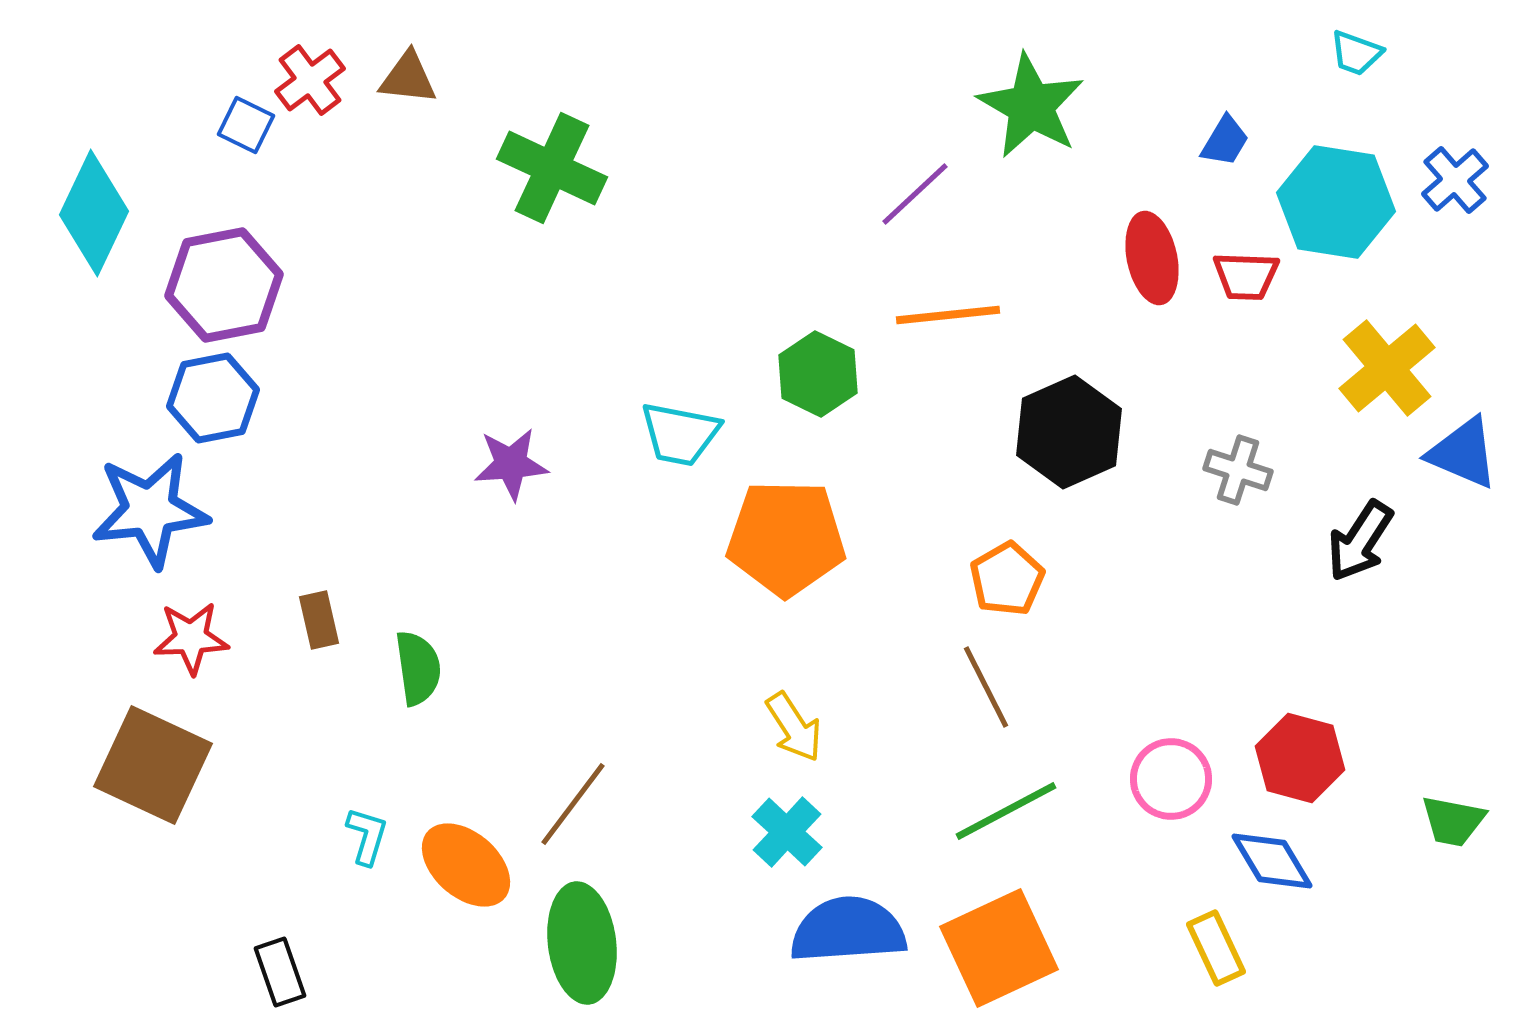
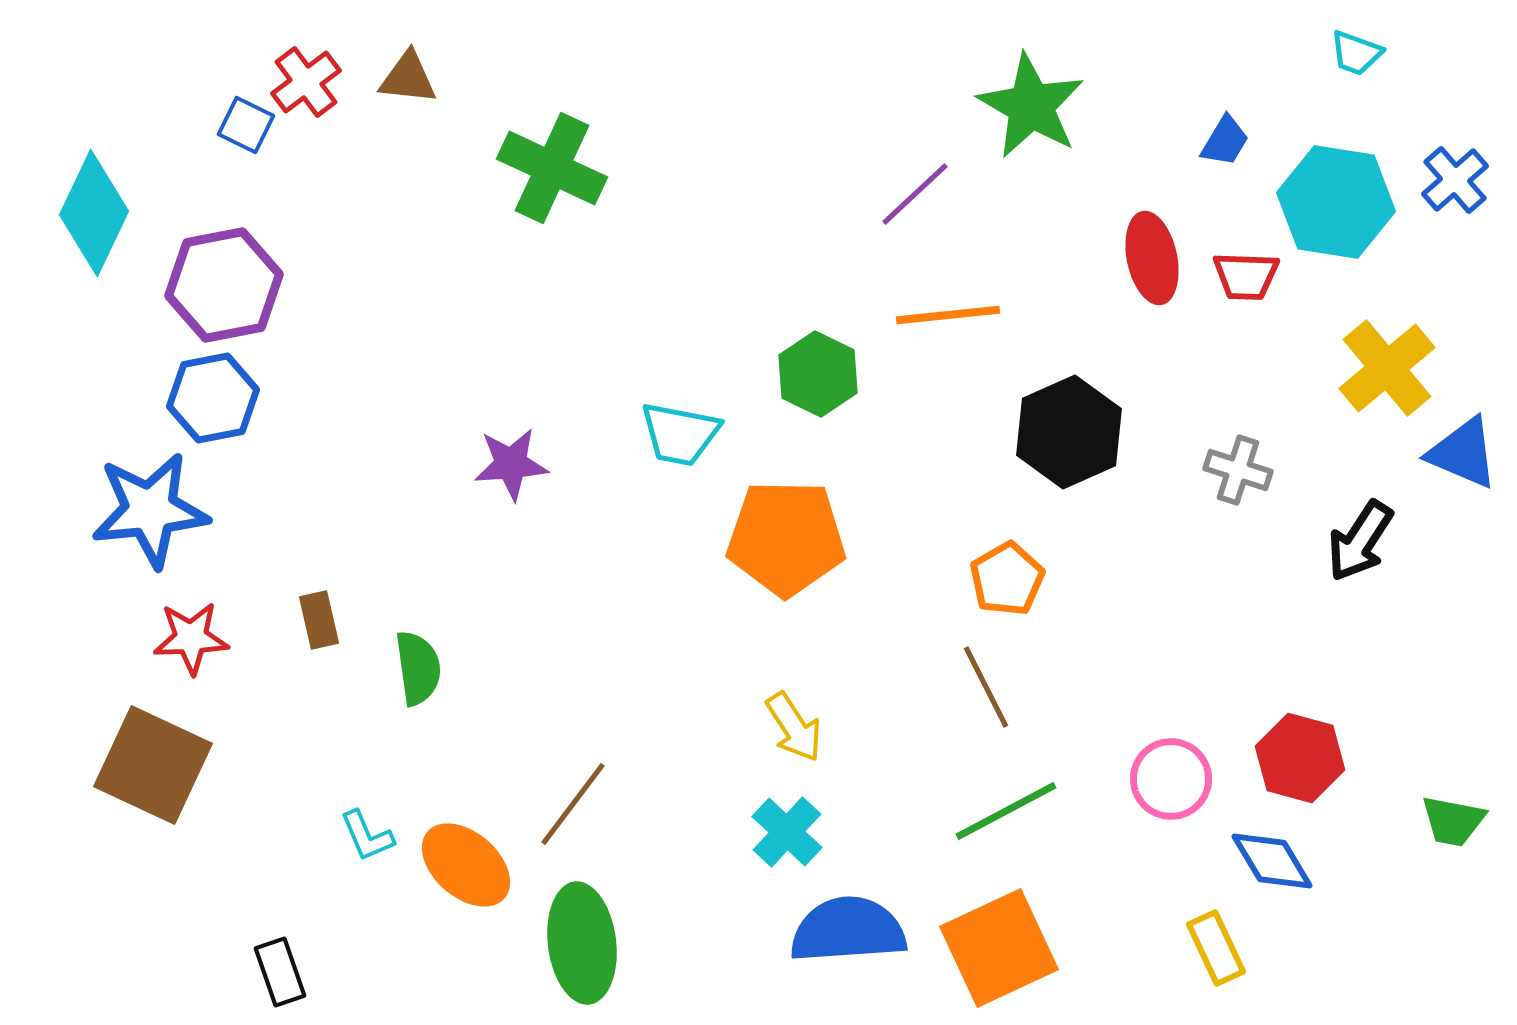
red cross at (310, 80): moved 4 px left, 2 px down
cyan L-shape at (367, 836): rotated 140 degrees clockwise
